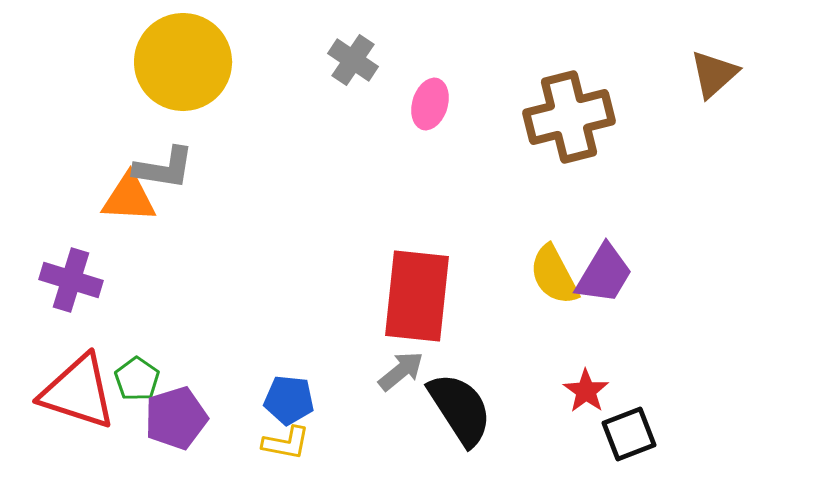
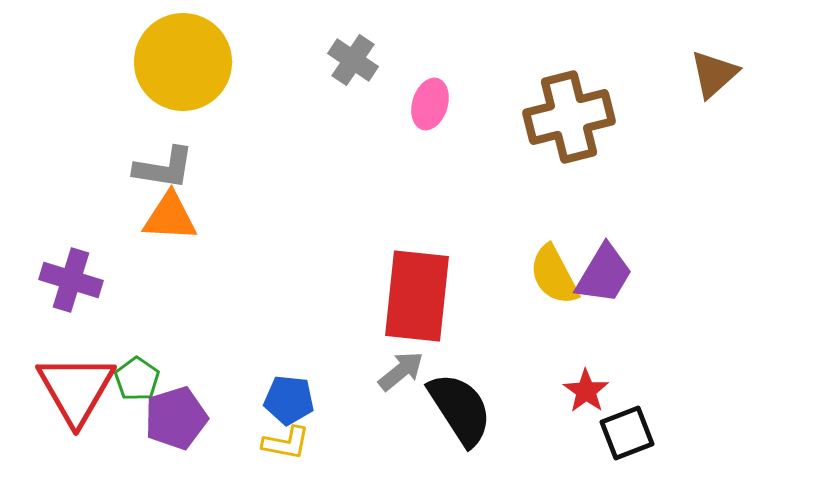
orange triangle: moved 41 px right, 19 px down
red triangle: moved 2 px left, 3 px up; rotated 42 degrees clockwise
black square: moved 2 px left, 1 px up
